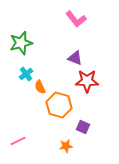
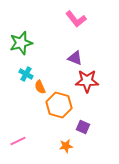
cyan cross: rotated 24 degrees counterclockwise
